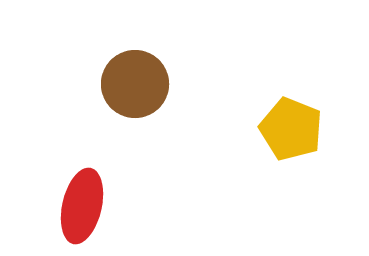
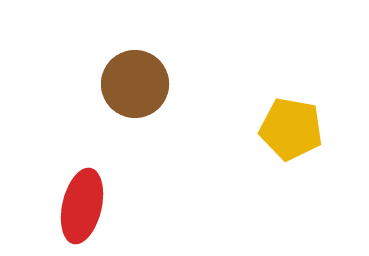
yellow pentagon: rotated 12 degrees counterclockwise
